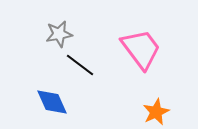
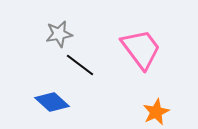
blue diamond: rotated 24 degrees counterclockwise
